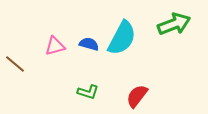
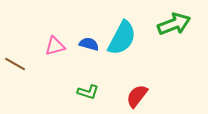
brown line: rotated 10 degrees counterclockwise
